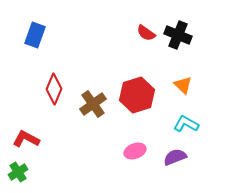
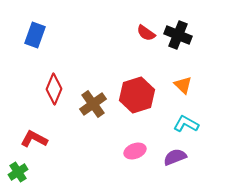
red L-shape: moved 8 px right
